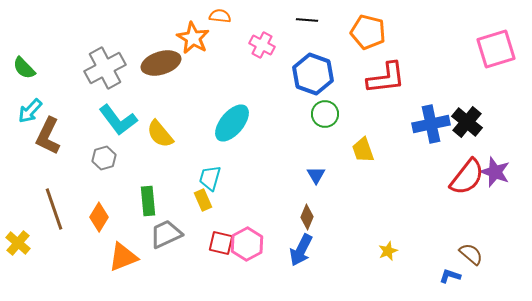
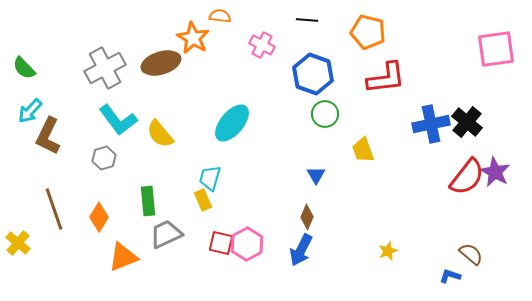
pink square: rotated 9 degrees clockwise
purple star: rotated 8 degrees clockwise
